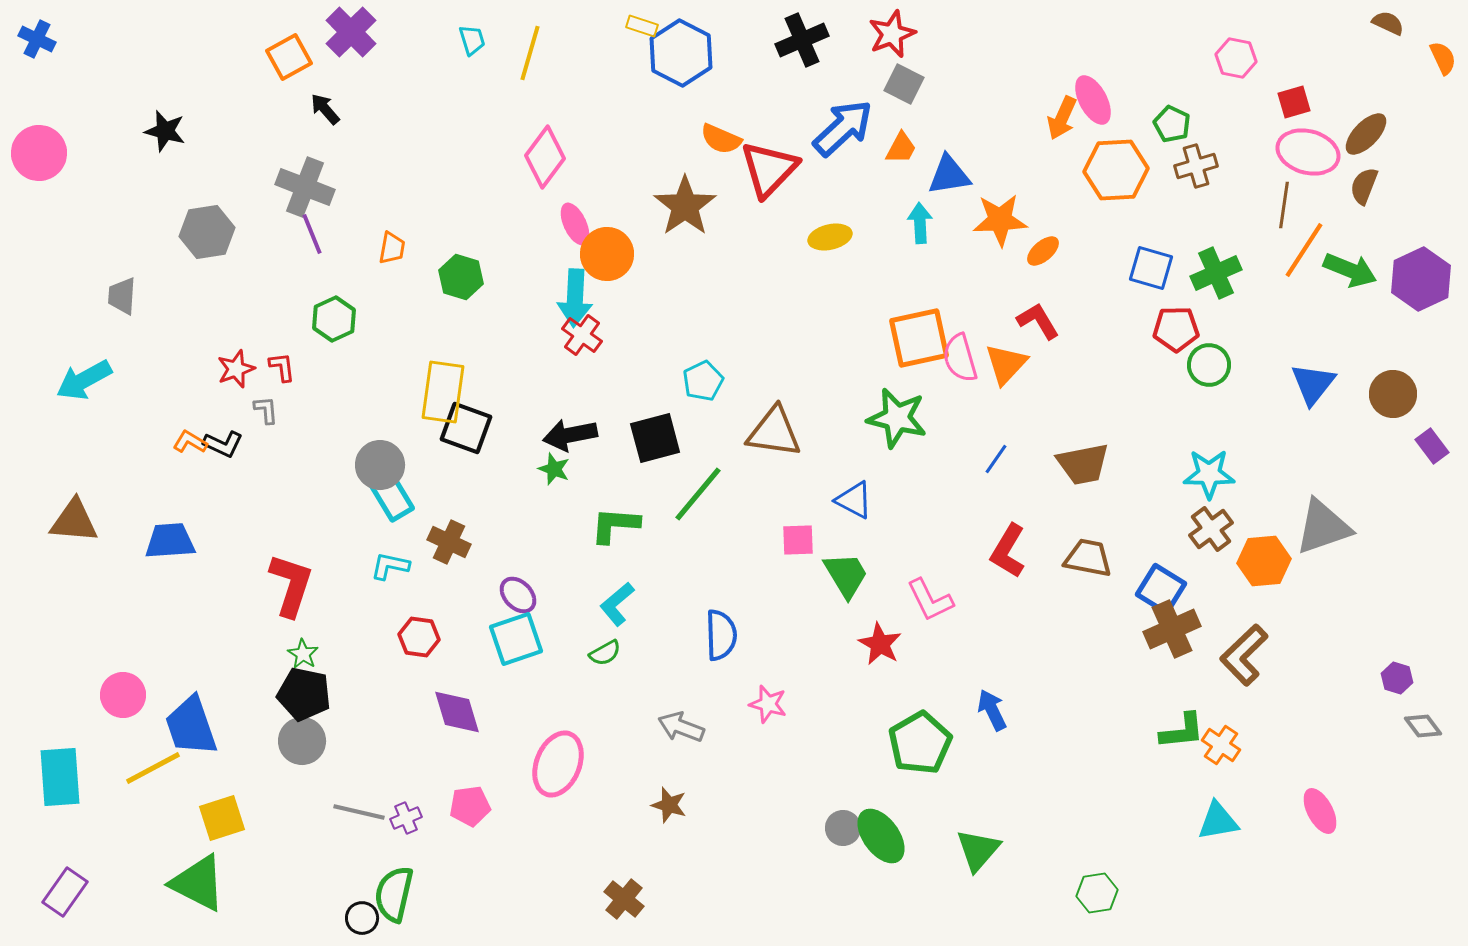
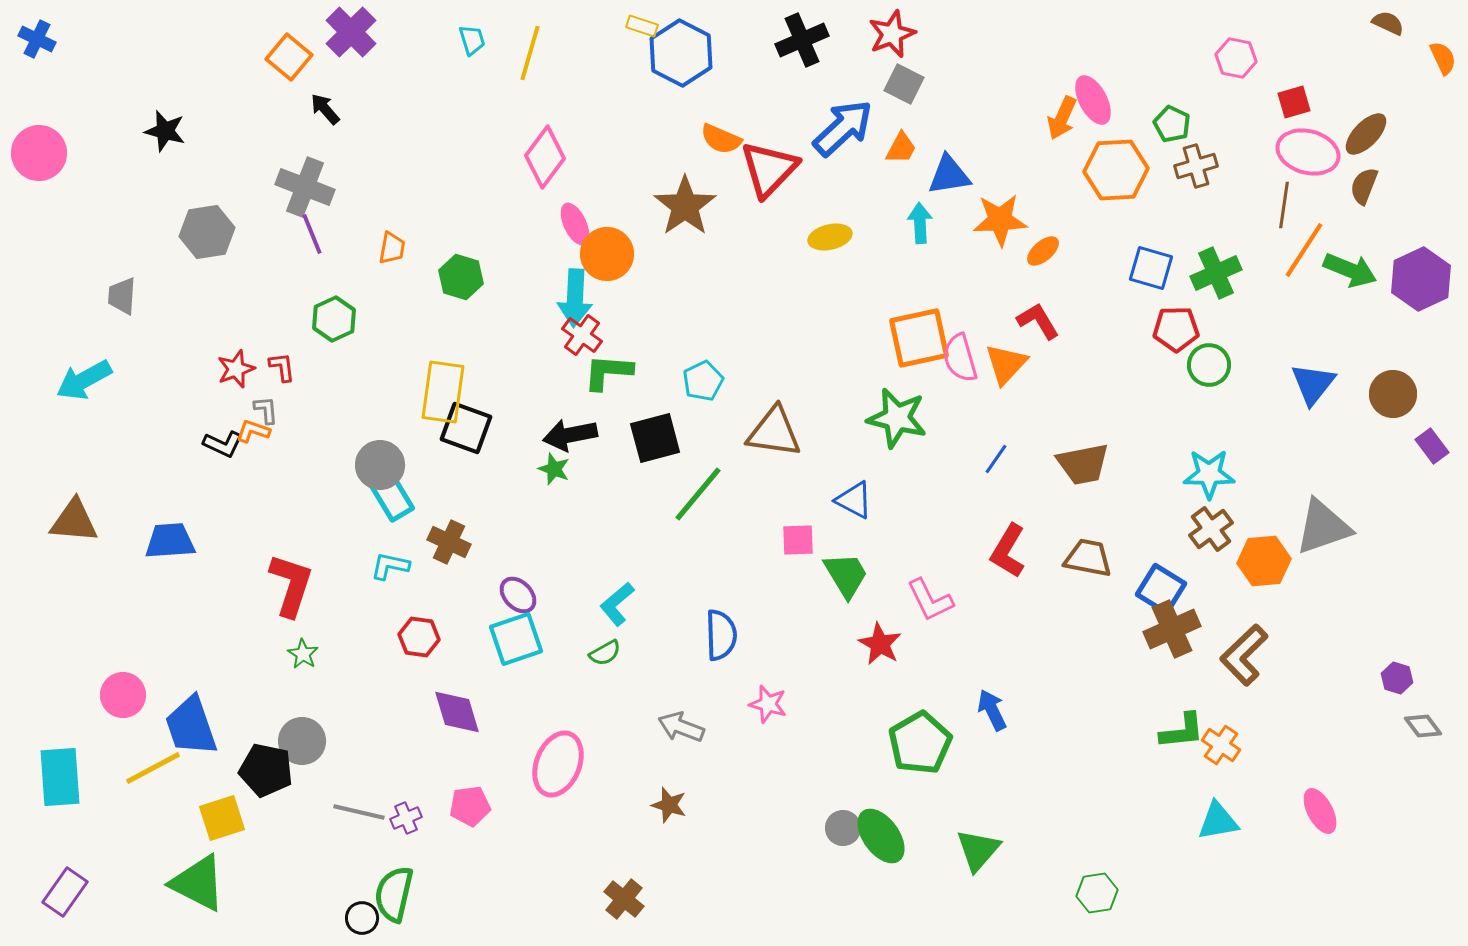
orange square at (289, 57): rotated 21 degrees counterclockwise
orange L-shape at (190, 442): moved 63 px right, 11 px up; rotated 12 degrees counterclockwise
green L-shape at (615, 525): moved 7 px left, 153 px up
black pentagon at (304, 694): moved 38 px left, 76 px down
